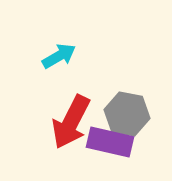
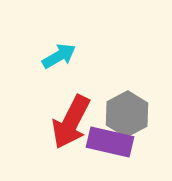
gray hexagon: rotated 21 degrees clockwise
